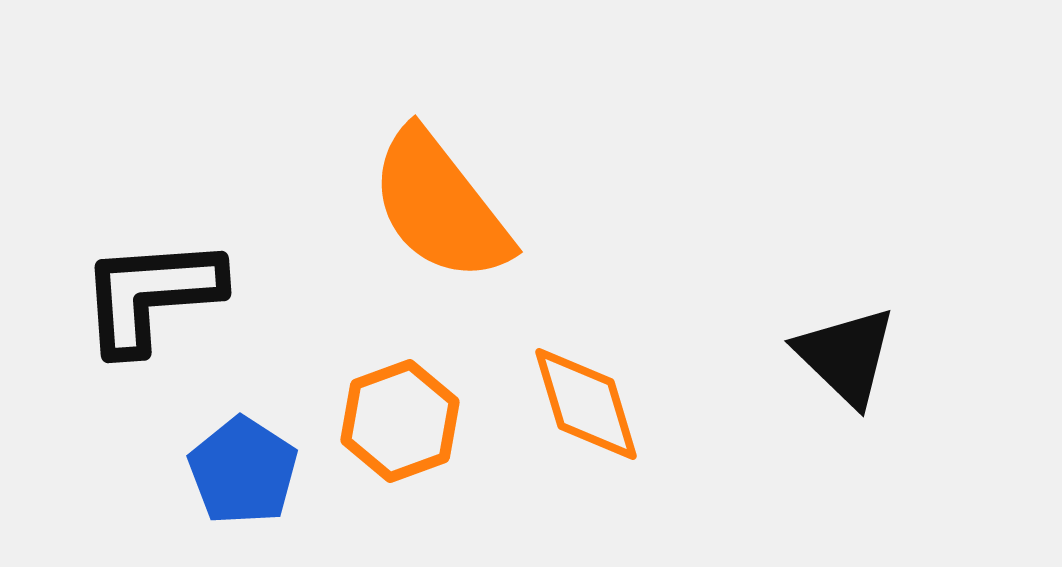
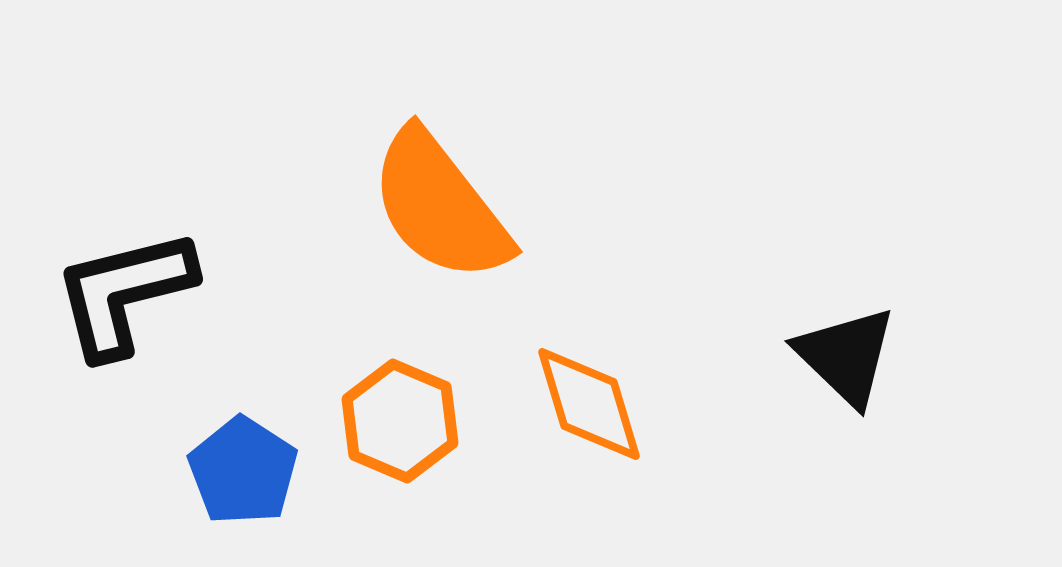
black L-shape: moved 27 px left, 2 px up; rotated 10 degrees counterclockwise
orange diamond: moved 3 px right
orange hexagon: rotated 17 degrees counterclockwise
